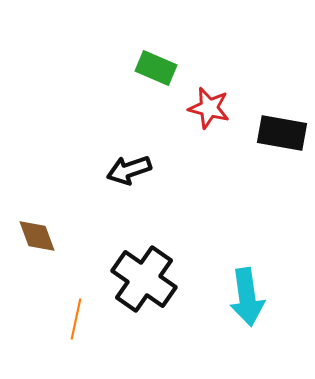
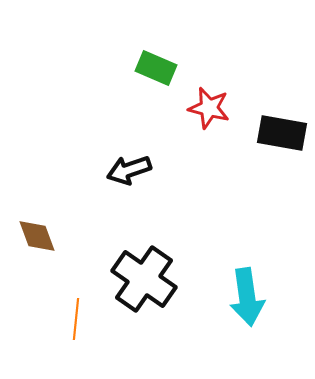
orange line: rotated 6 degrees counterclockwise
